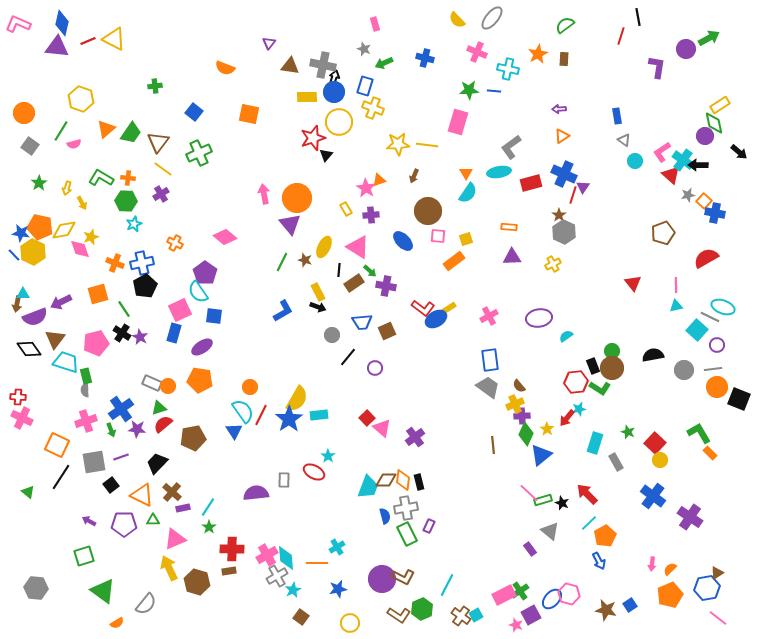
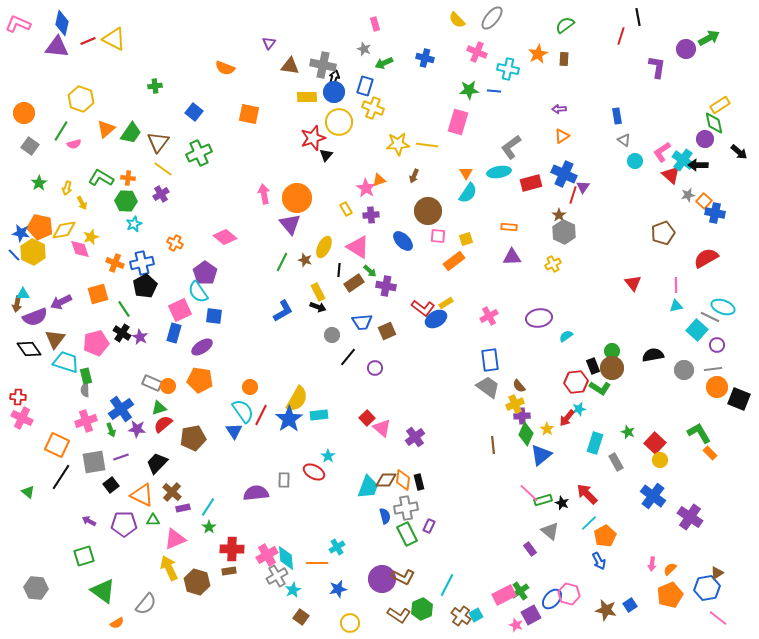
purple circle at (705, 136): moved 3 px down
yellow rectangle at (449, 308): moved 3 px left, 5 px up
